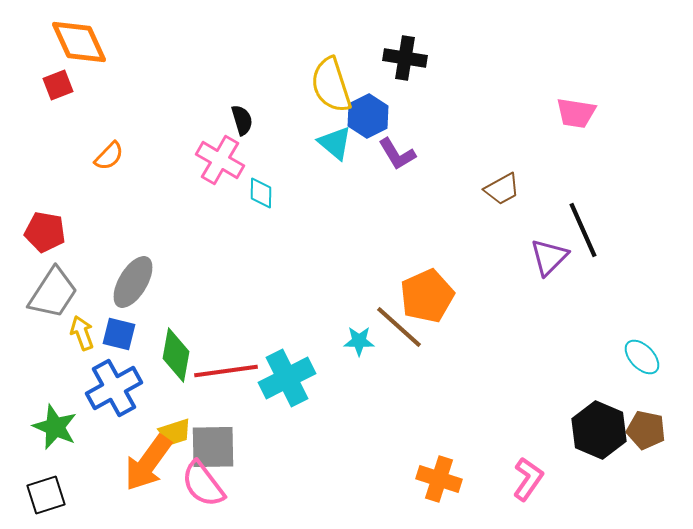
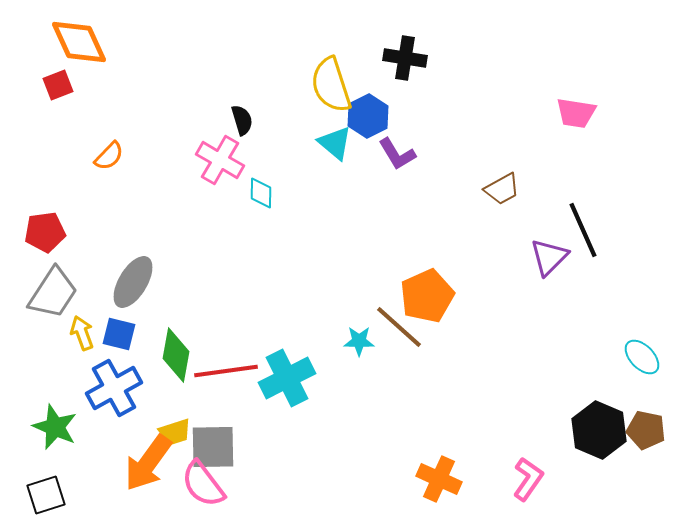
red pentagon: rotated 18 degrees counterclockwise
orange cross: rotated 6 degrees clockwise
